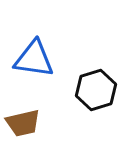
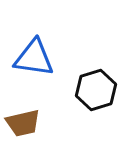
blue triangle: moved 1 px up
